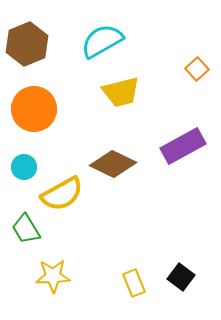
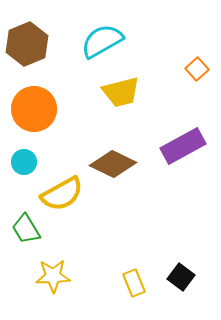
cyan circle: moved 5 px up
